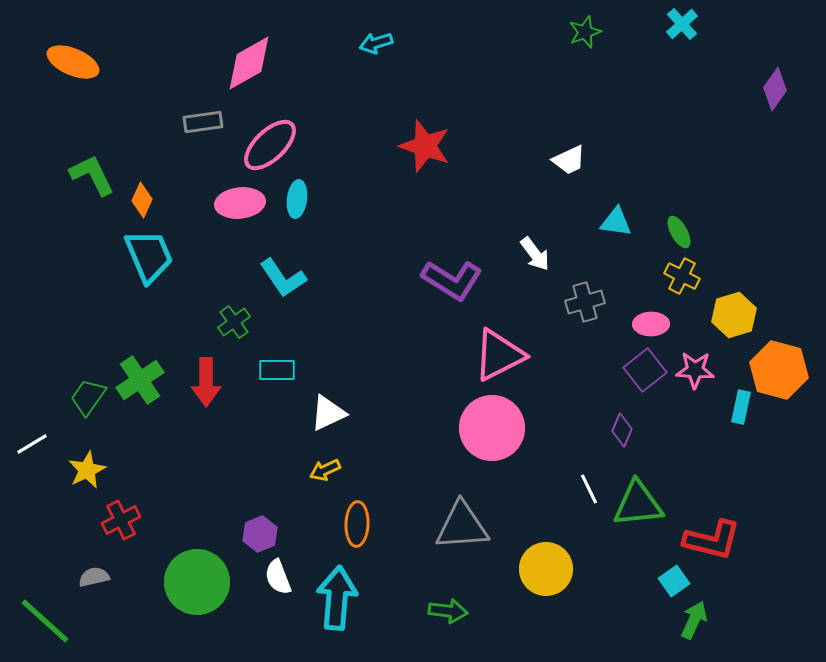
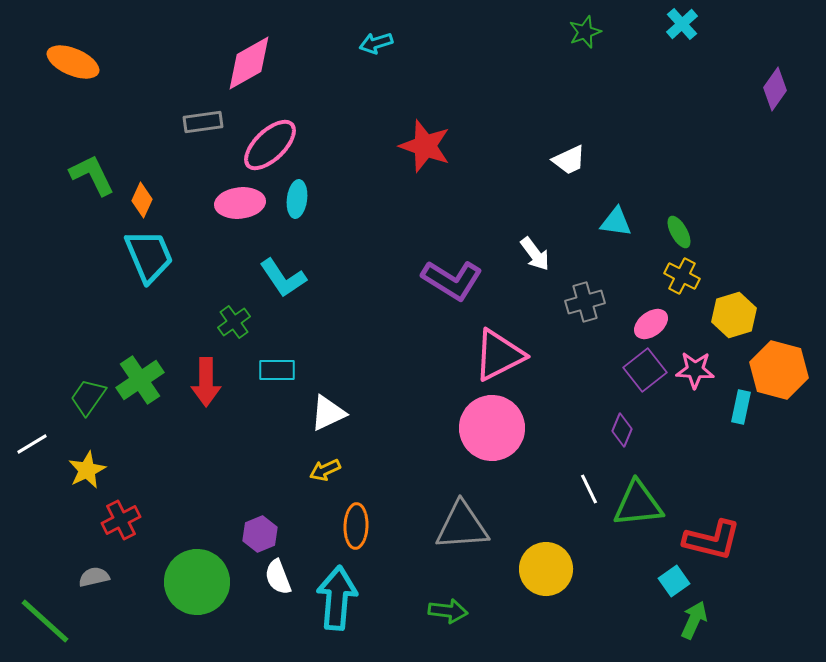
pink ellipse at (651, 324): rotated 36 degrees counterclockwise
orange ellipse at (357, 524): moved 1 px left, 2 px down
